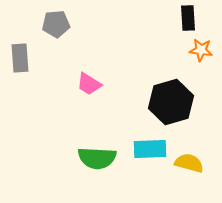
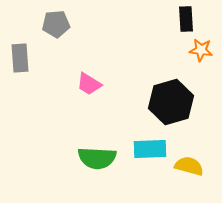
black rectangle: moved 2 px left, 1 px down
yellow semicircle: moved 3 px down
